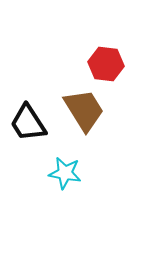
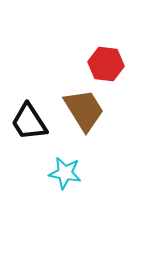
black trapezoid: moved 1 px right, 1 px up
